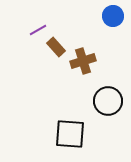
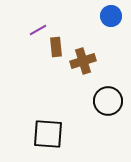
blue circle: moved 2 px left
brown rectangle: rotated 36 degrees clockwise
black square: moved 22 px left
